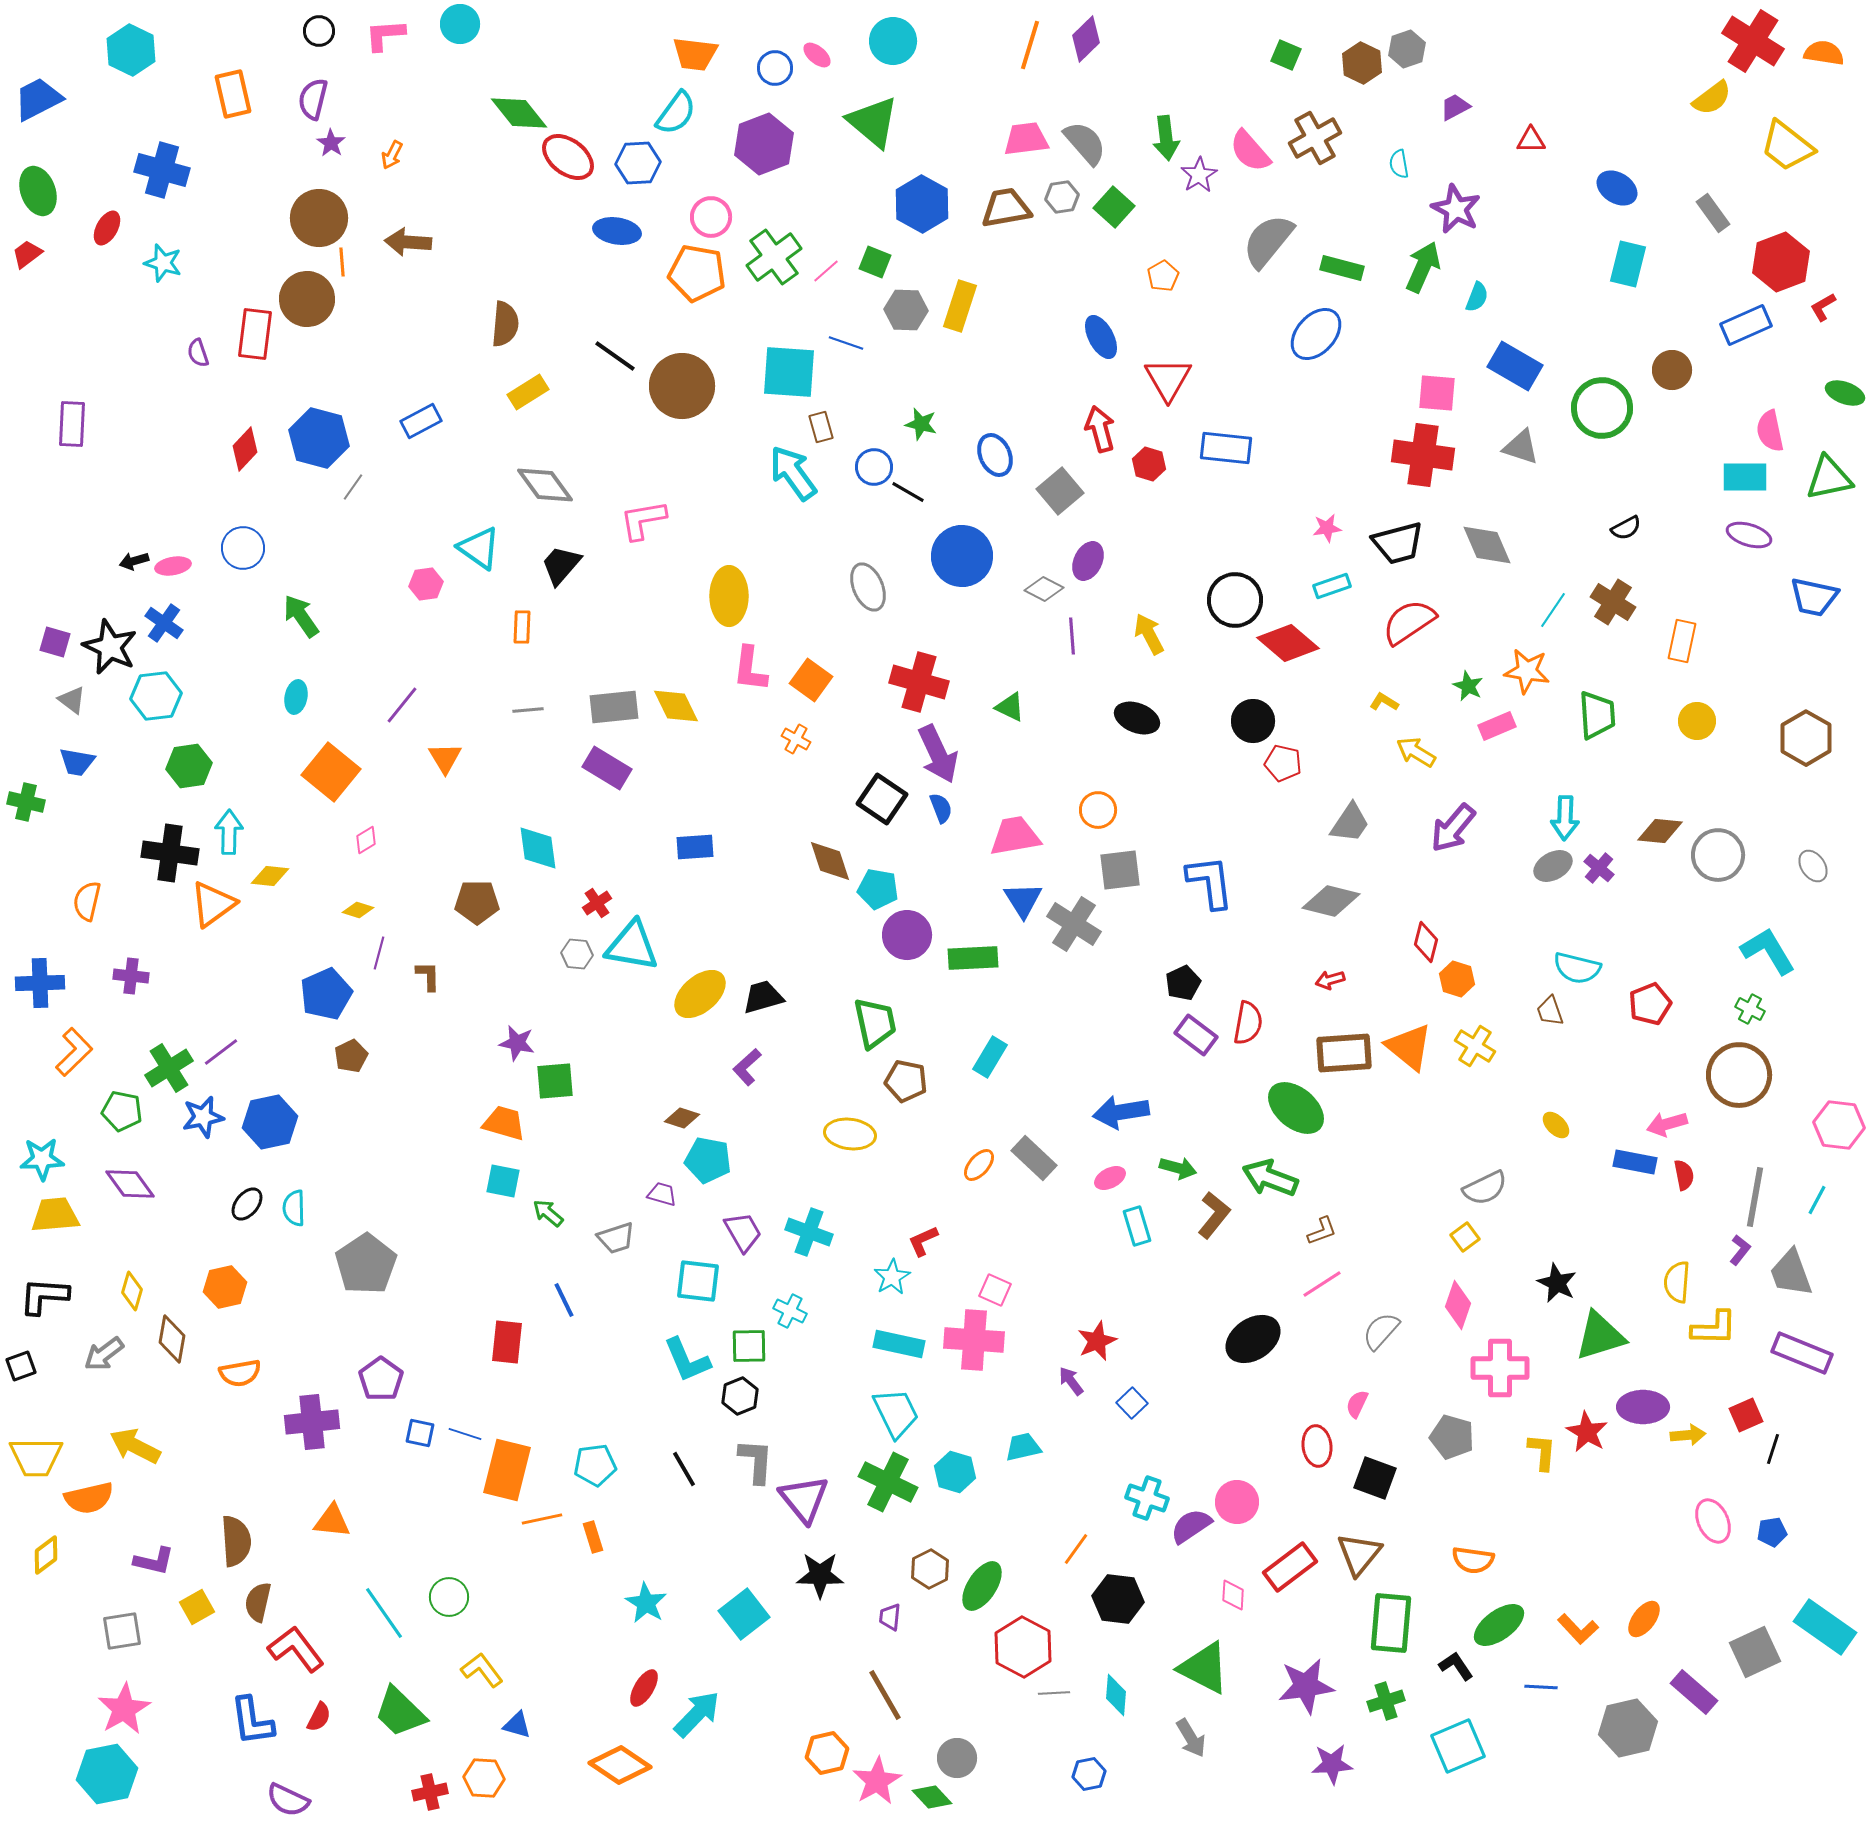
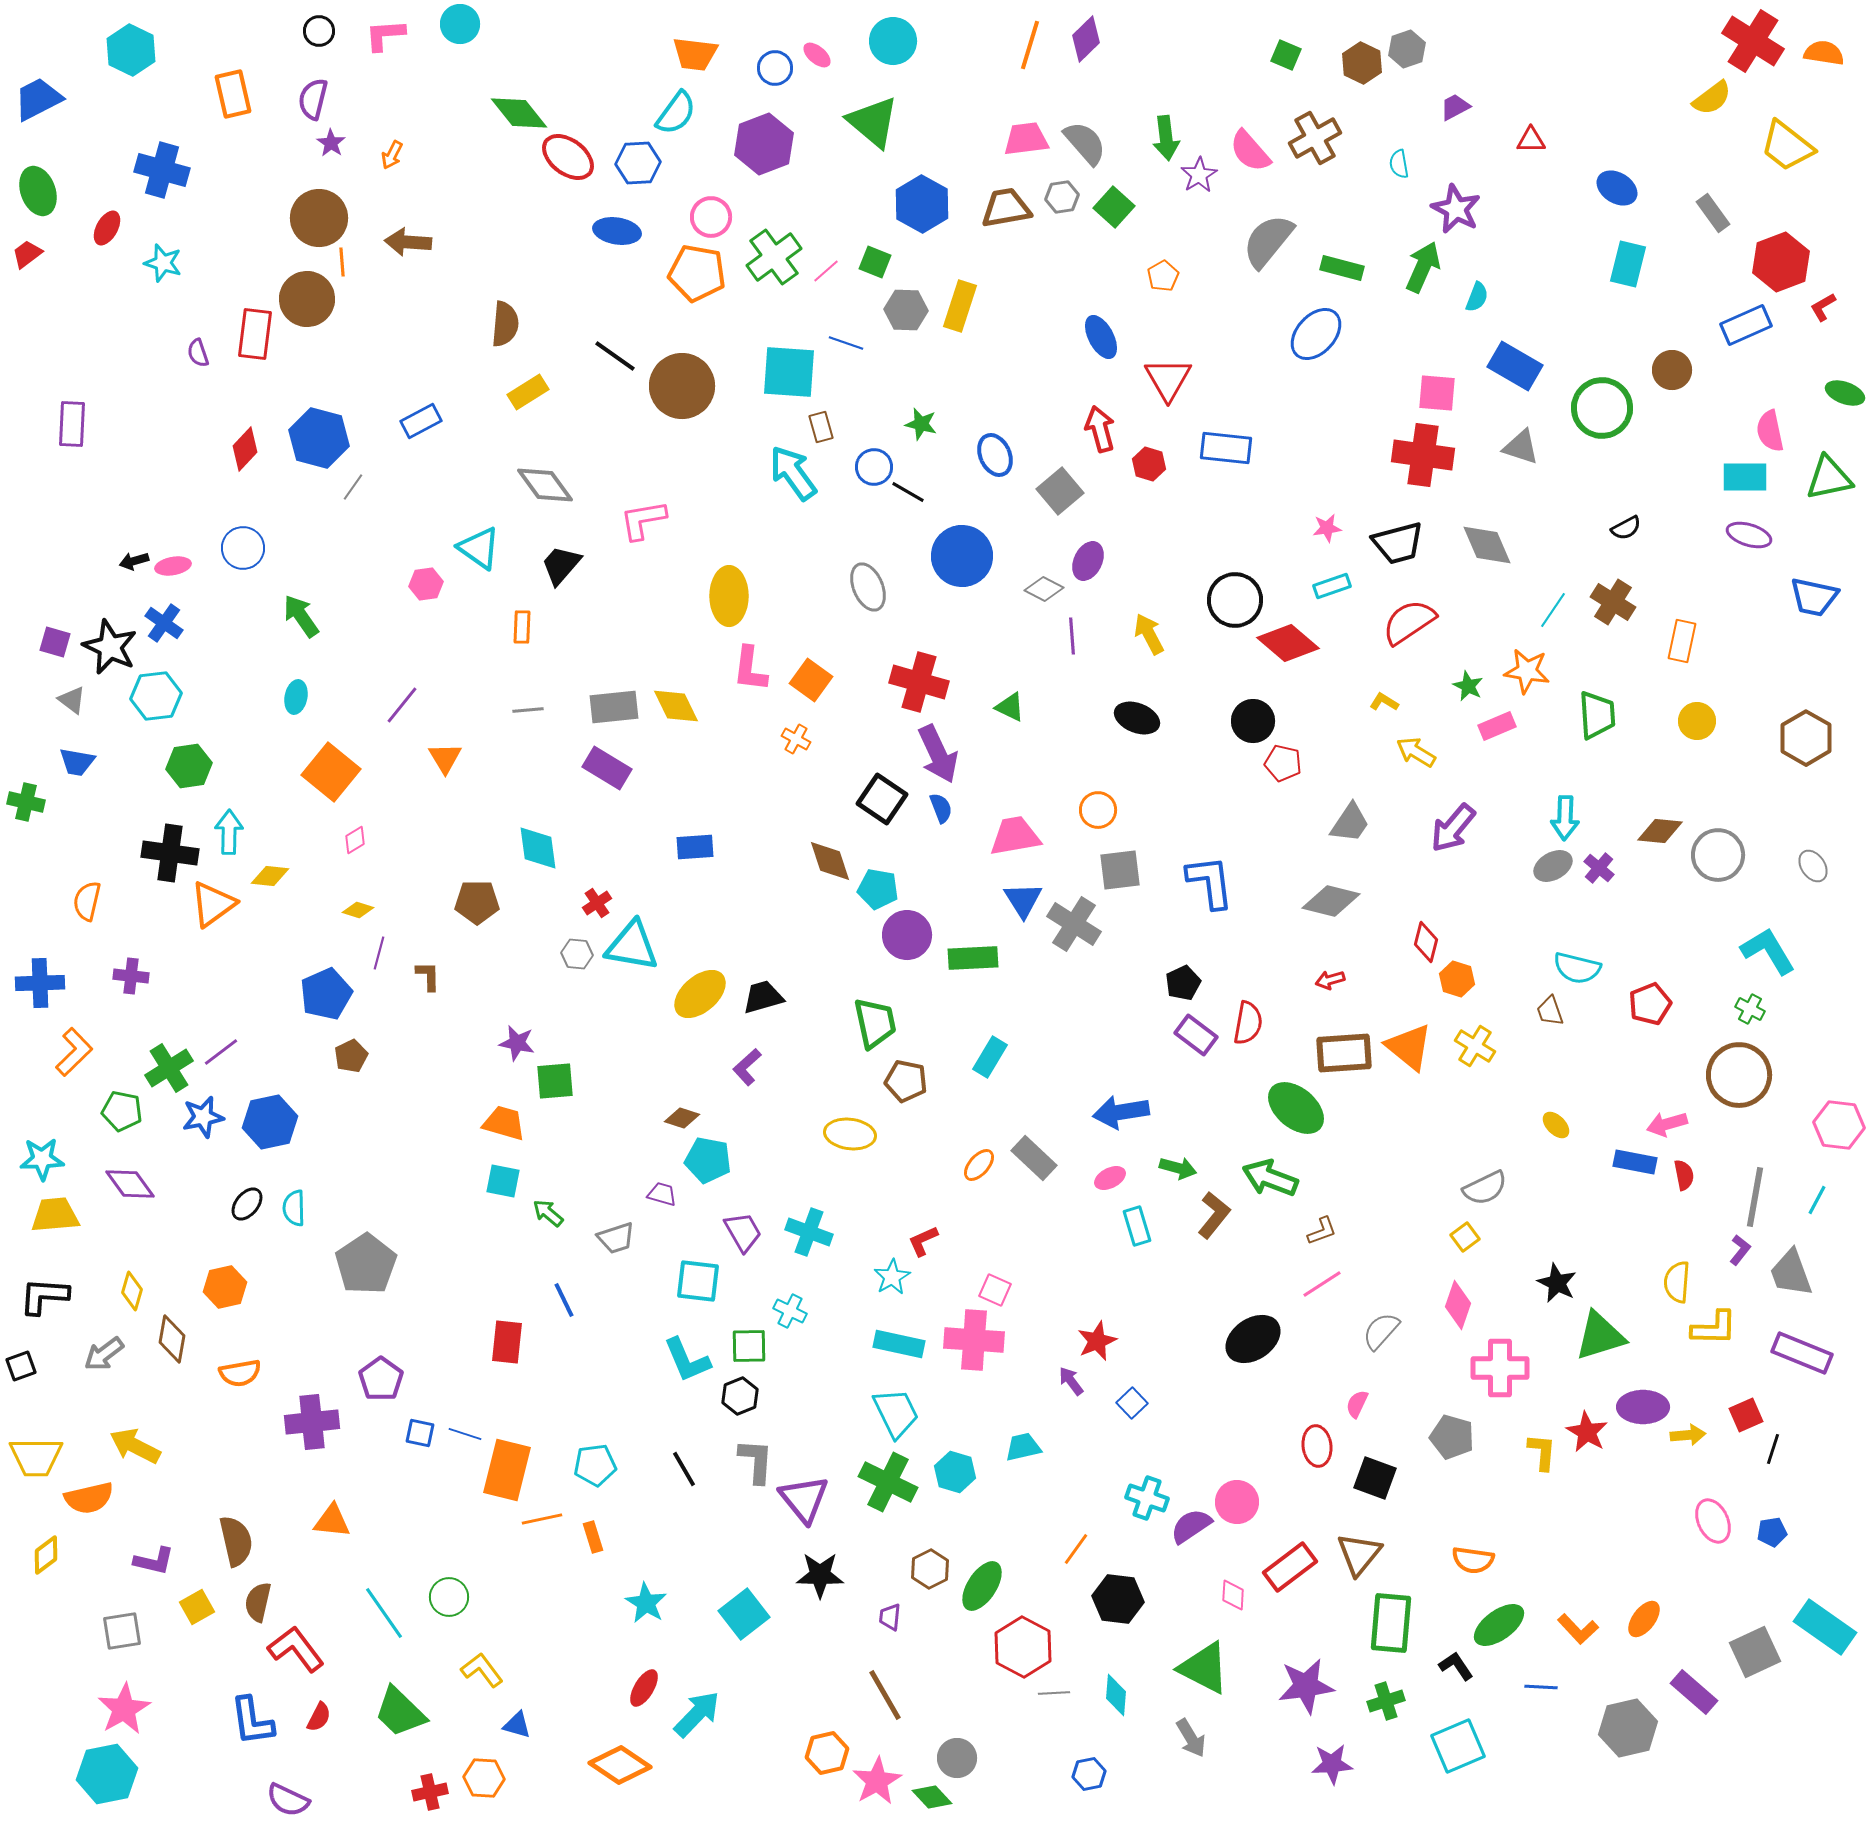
pink diamond at (366, 840): moved 11 px left
brown semicircle at (236, 1541): rotated 9 degrees counterclockwise
